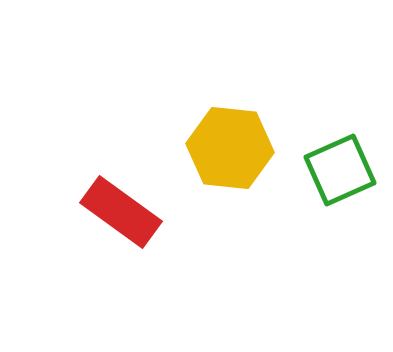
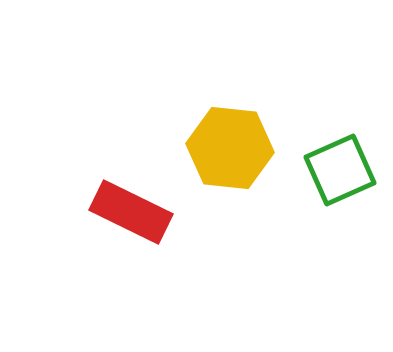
red rectangle: moved 10 px right; rotated 10 degrees counterclockwise
